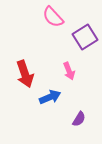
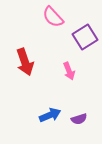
red arrow: moved 12 px up
blue arrow: moved 18 px down
purple semicircle: rotated 42 degrees clockwise
